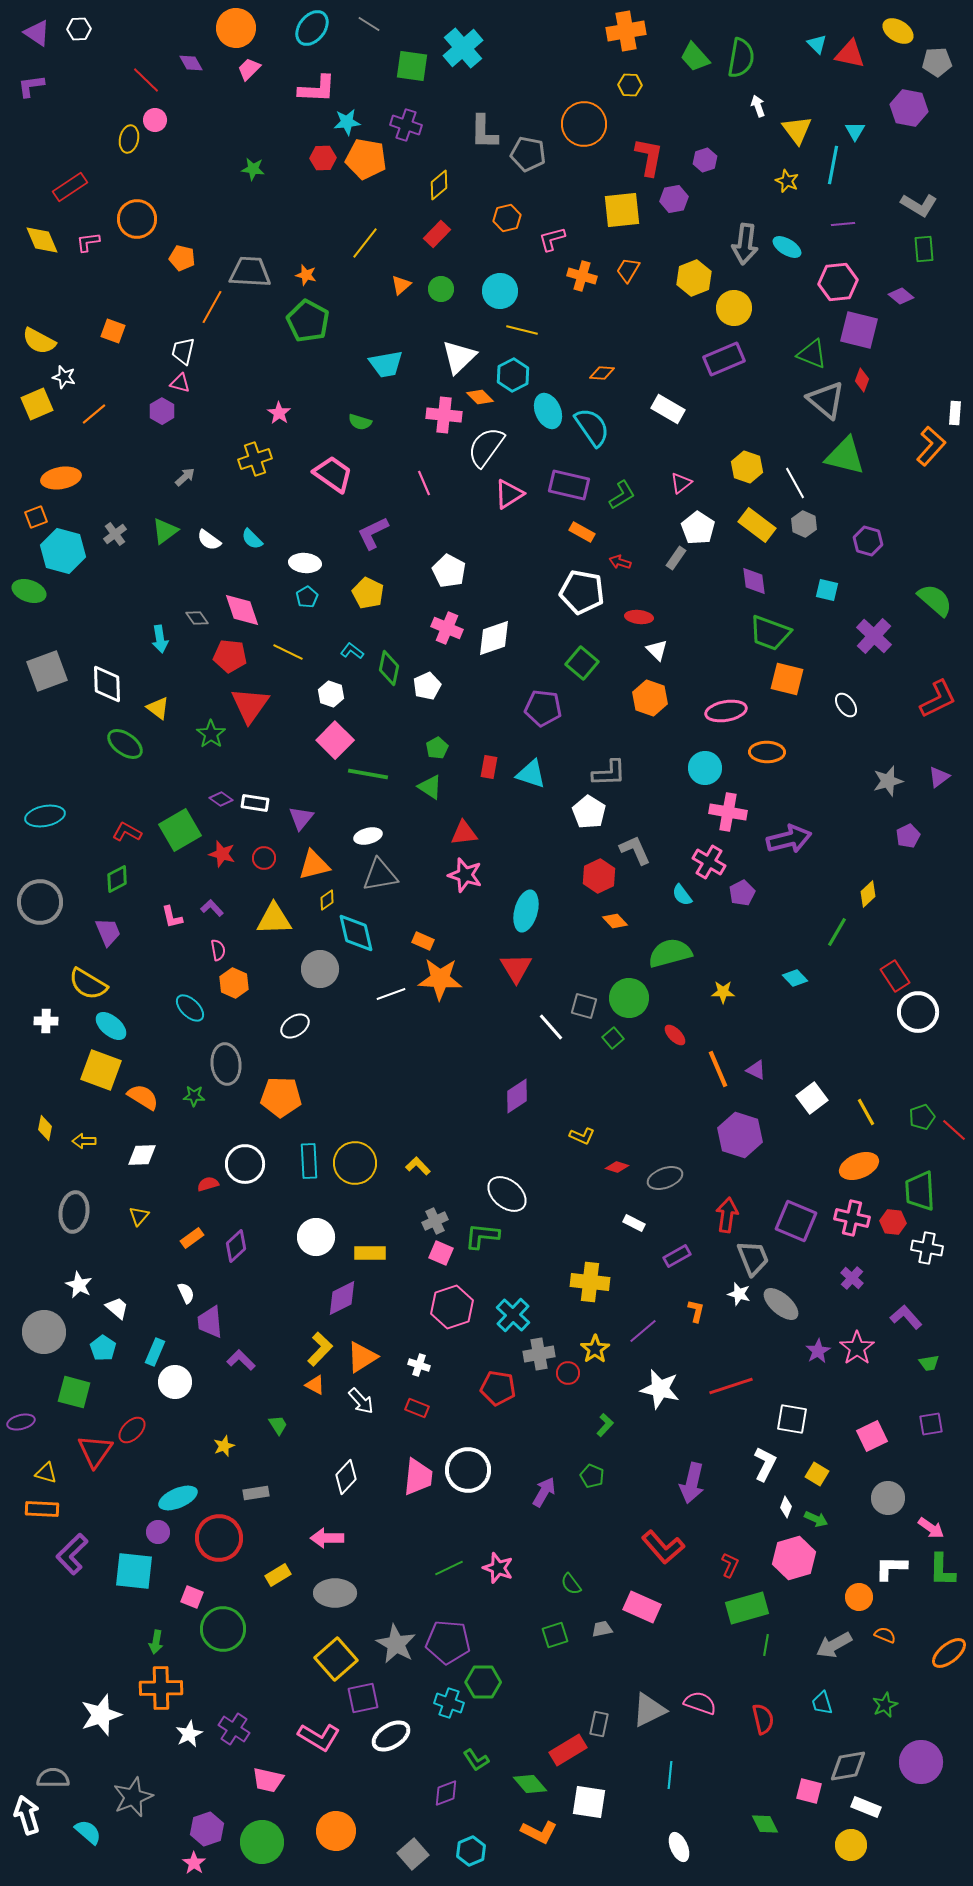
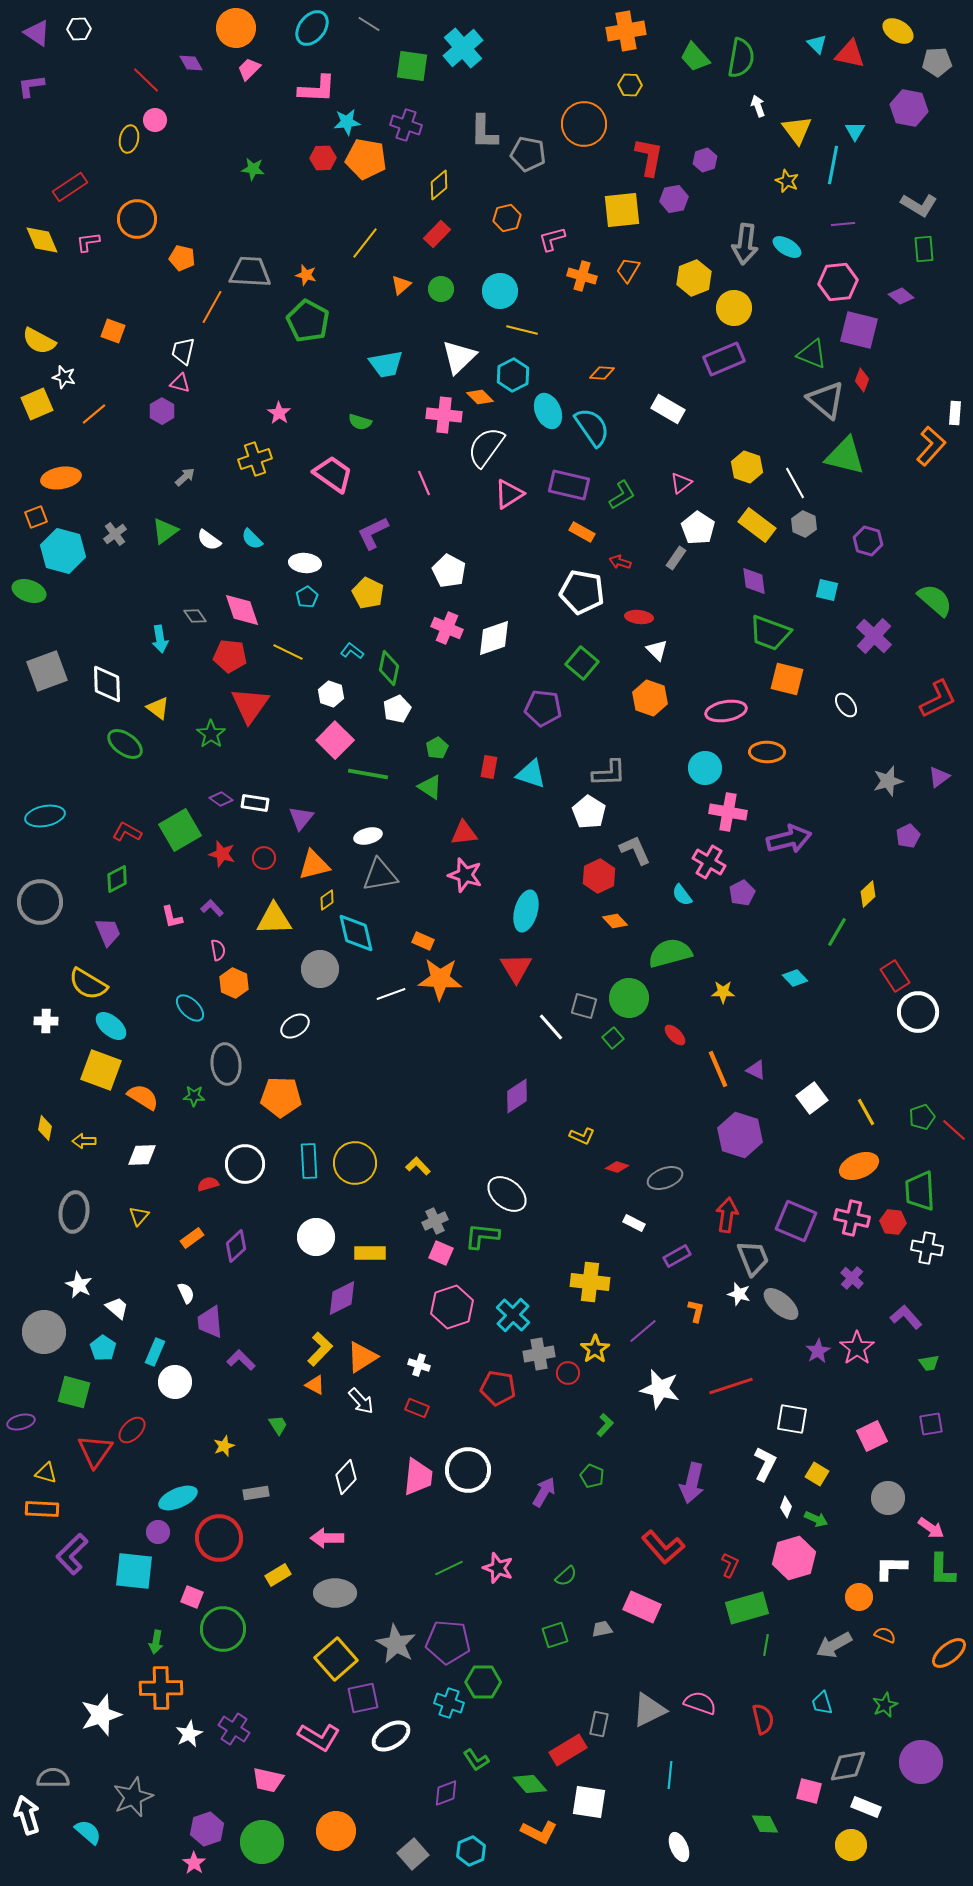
gray diamond at (197, 618): moved 2 px left, 2 px up
white pentagon at (427, 686): moved 30 px left, 23 px down
green semicircle at (571, 1584): moved 5 px left, 8 px up; rotated 95 degrees counterclockwise
